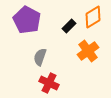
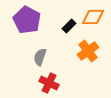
orange diamond: rotated 30 degrees clockwise
